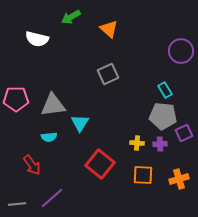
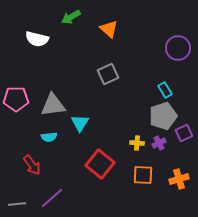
purple circle: moved 3 px left, 3 px up
gray pentagon: rotated 24 degrees counterclockwise
purple cross: moved 1 px left, 1 px up; rotated 24 degrees counterclockwise
